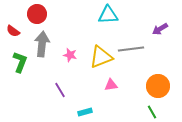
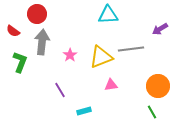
gray arrow: moved 2 px up
pink star: rotated 24 degrees clockwise
cyan rectangle: moved 1 px left, 1 px up
